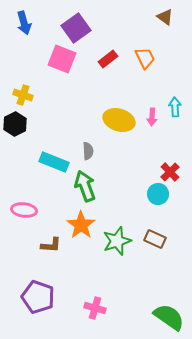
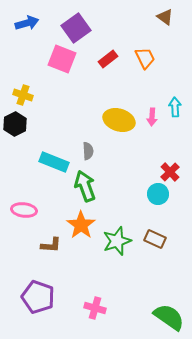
blue arrow: moved 3 px right; rotated 90 degrees counterclockwise
